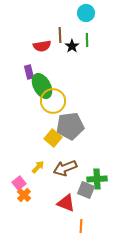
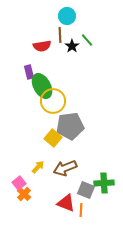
cyan circle: moved 19 px left, 3 px down
green line: rotated 40 degrees counterclockwise
green cross: moved 7 px right, 4 px down
orange cross: moved 1 px up
orange line: moved 16 px up
